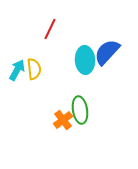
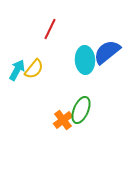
blue semicircle: rotated 8 degrees clockwise
yellow semicircle: rotated 45 degrees clockwise
green ellipse: moved 1 px right; rotated 32 degrees clockwise
